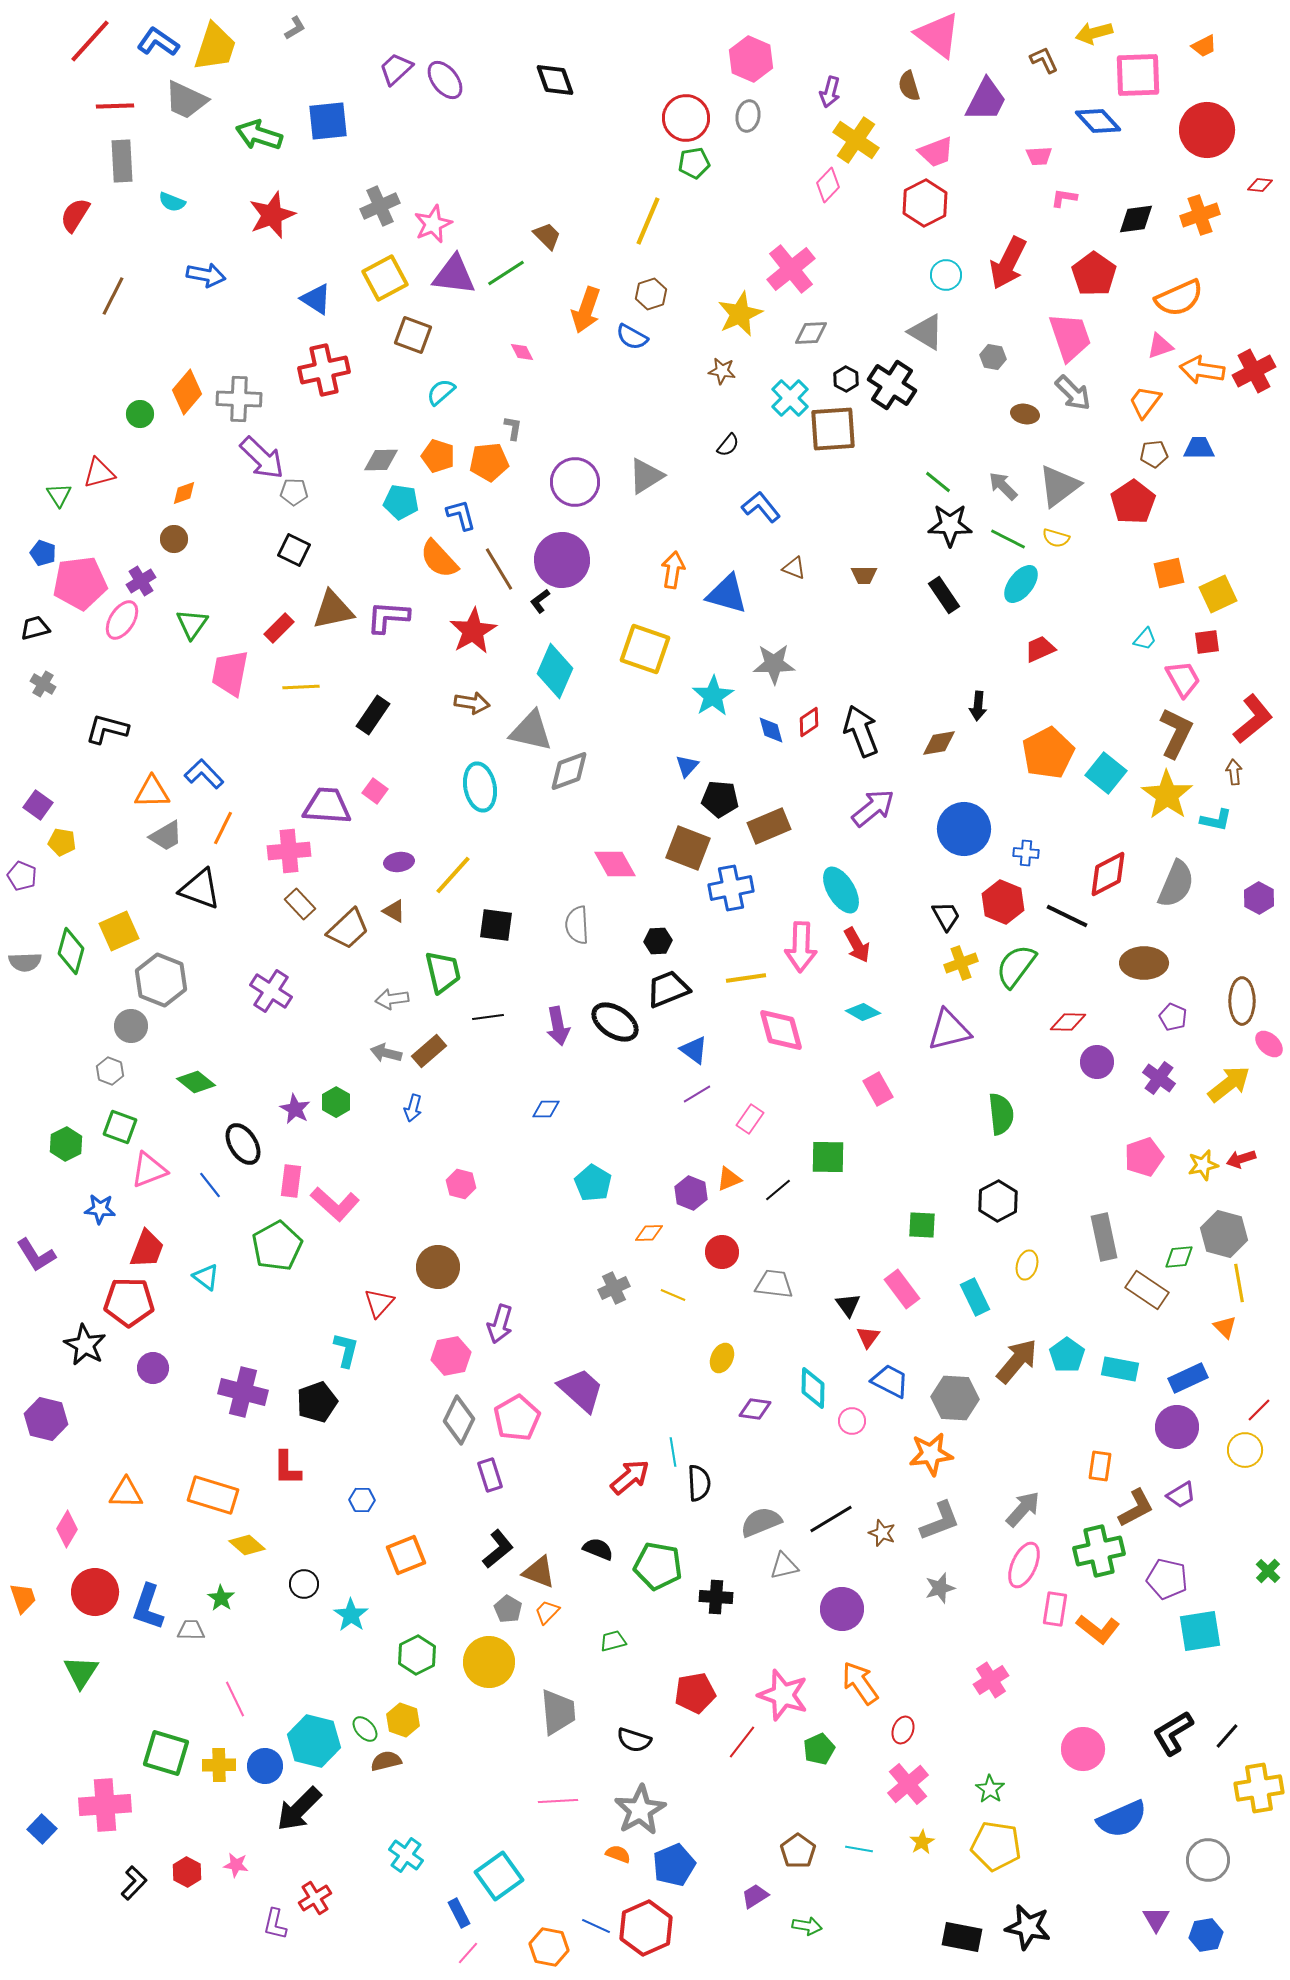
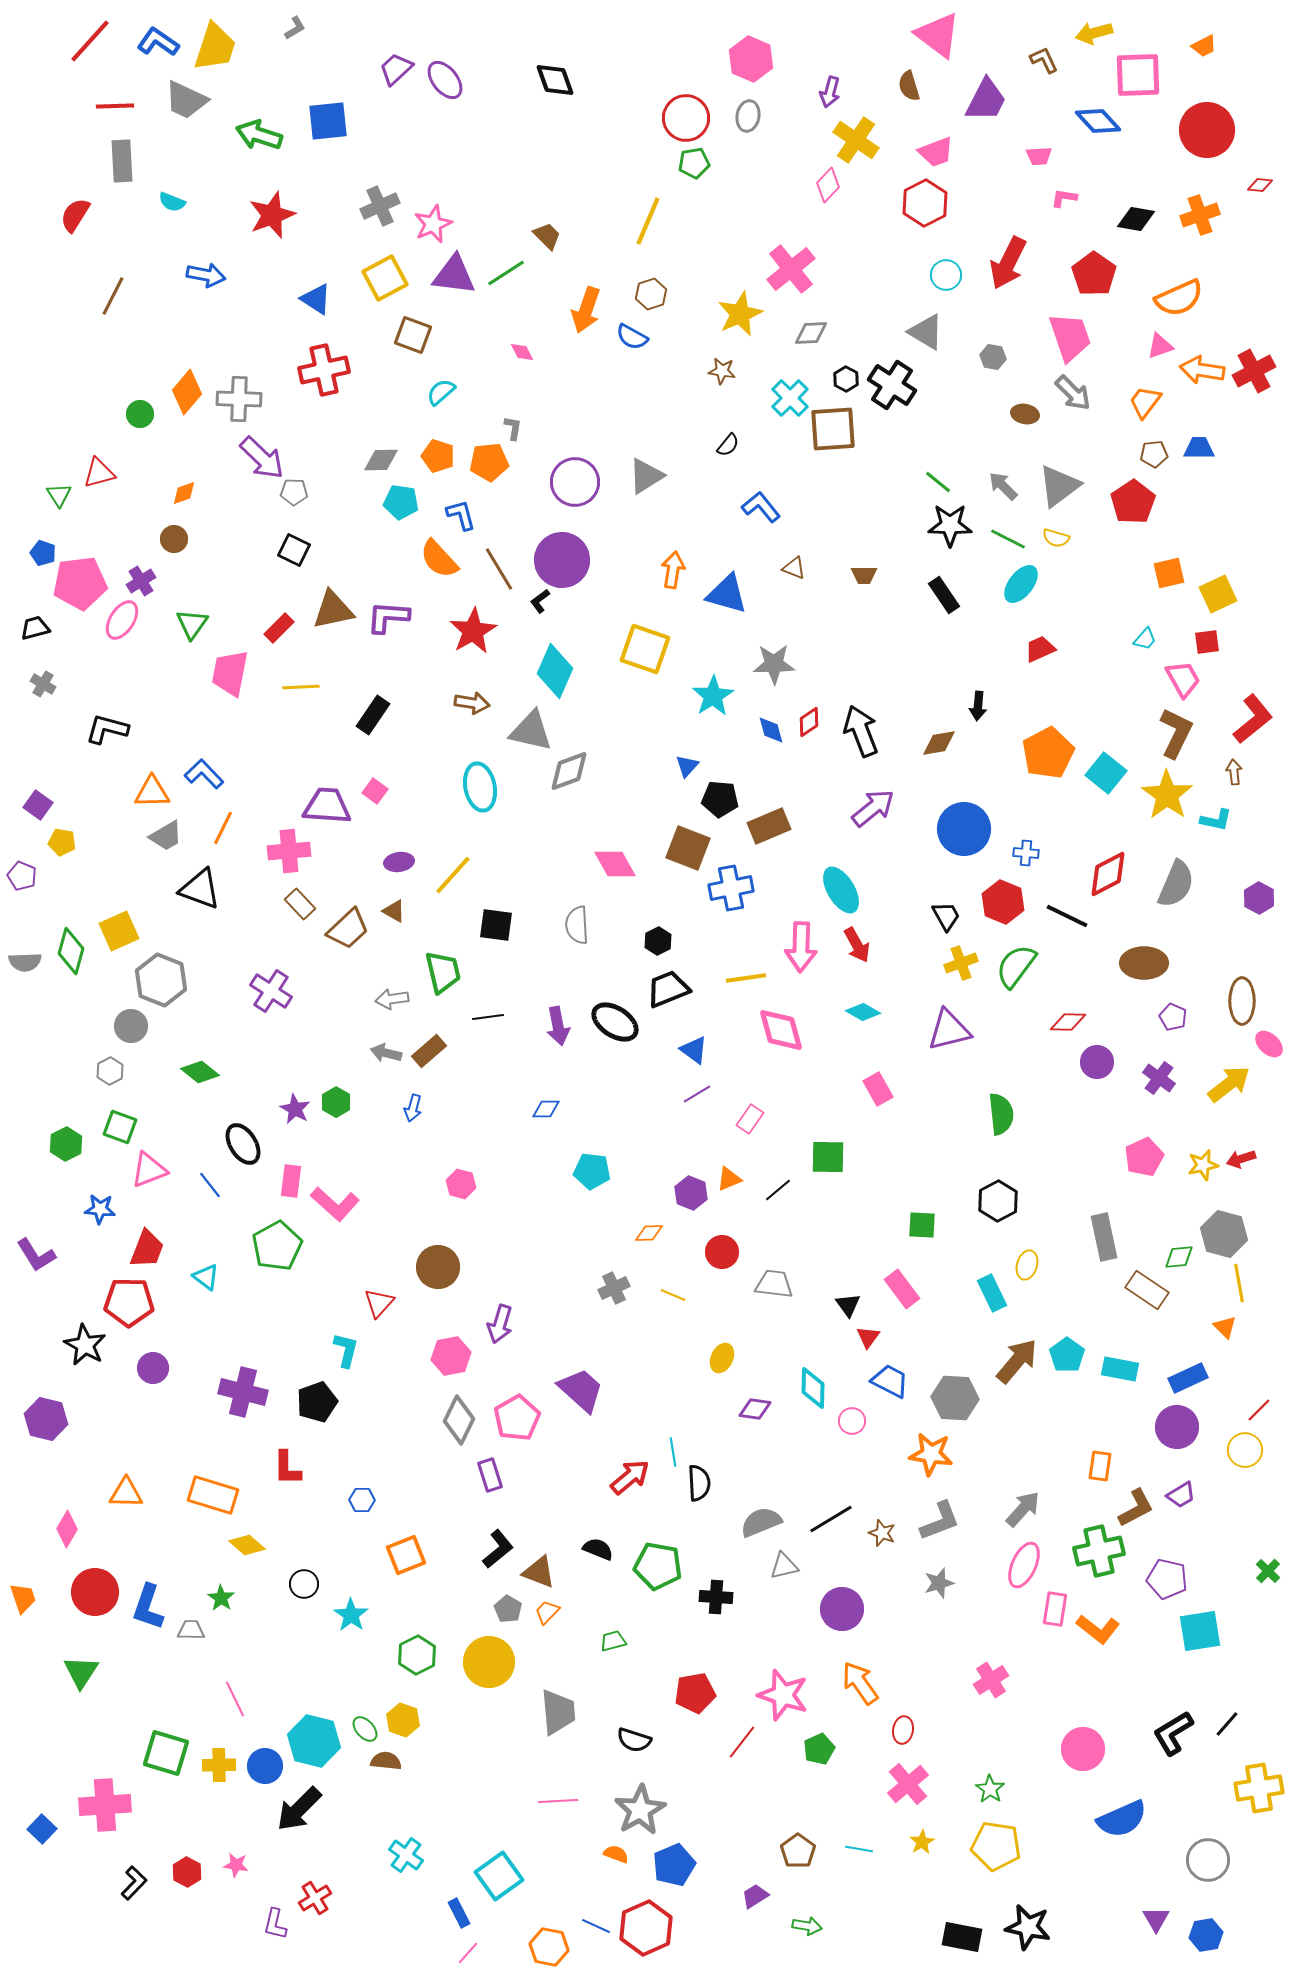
black diamond at (1136, 219): rotated 18 degrees clockwise
black hexagon at (658, 941): rotated 24 degrees counterclockwise
gray hexagon at (110, 1071): rotated 12 degrees clockwise
green diamond at (196, 1082): moved 4 px right, 10 px up
pink pentagon at (1144, 1157): rotated 6 degrees counterclockwise
cyan pentagon at (593, 1183): moved 1 px left, 12 px up; rotated 24 degrees counterclockwise
cyan rectangle at (975, 1297): moved 17 px right, 4 px up
orange star at (931, 1454): rotated 15 degrees clockwise
gray star at (940, 1588): moved 1 px left, 5 px up
red ellipse at (903, 1730): rotated 12 degrees counterclockwise
black line at (1227, 1736): moved 12 px up
brown semicircle at (386, 1761): rotated 20 degrees clockwise
orange semicircle at (618, 1854): moved 2 px left
